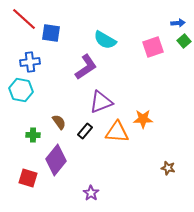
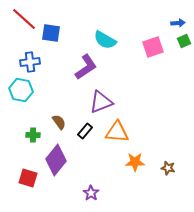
green square: rotated 16 degrees clockwise
orange star: moved 8 px left, 43 px down
